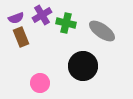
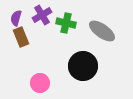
purple semicircle: rotated 126 degrees clockwise
